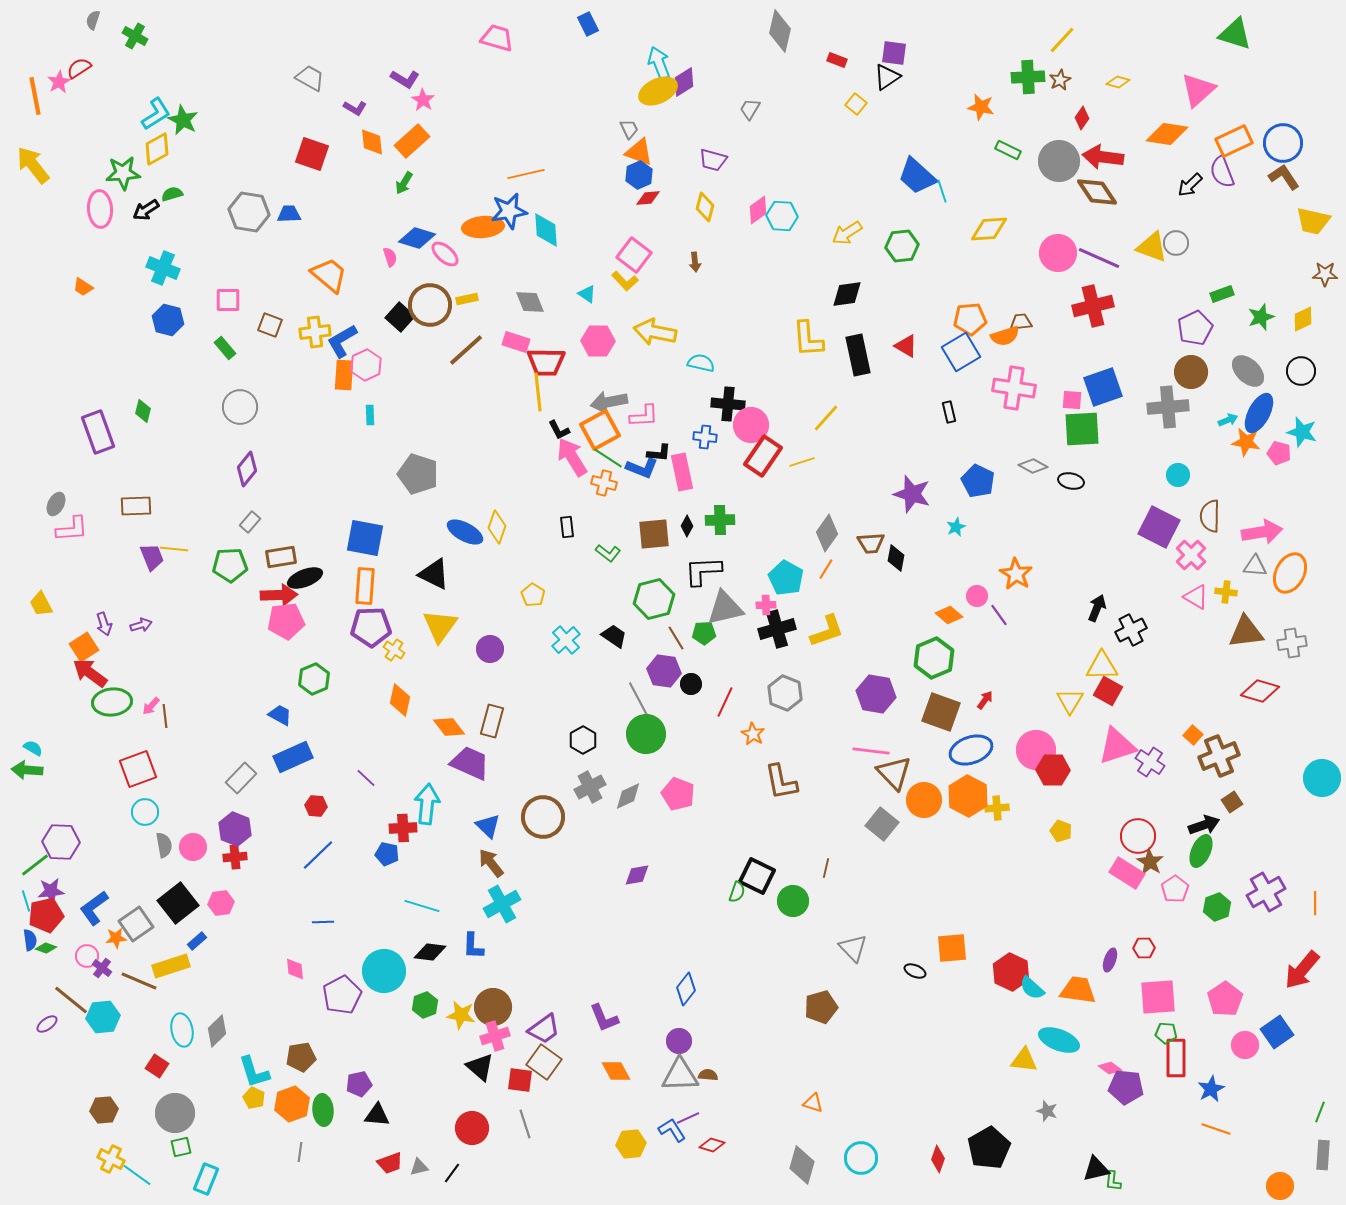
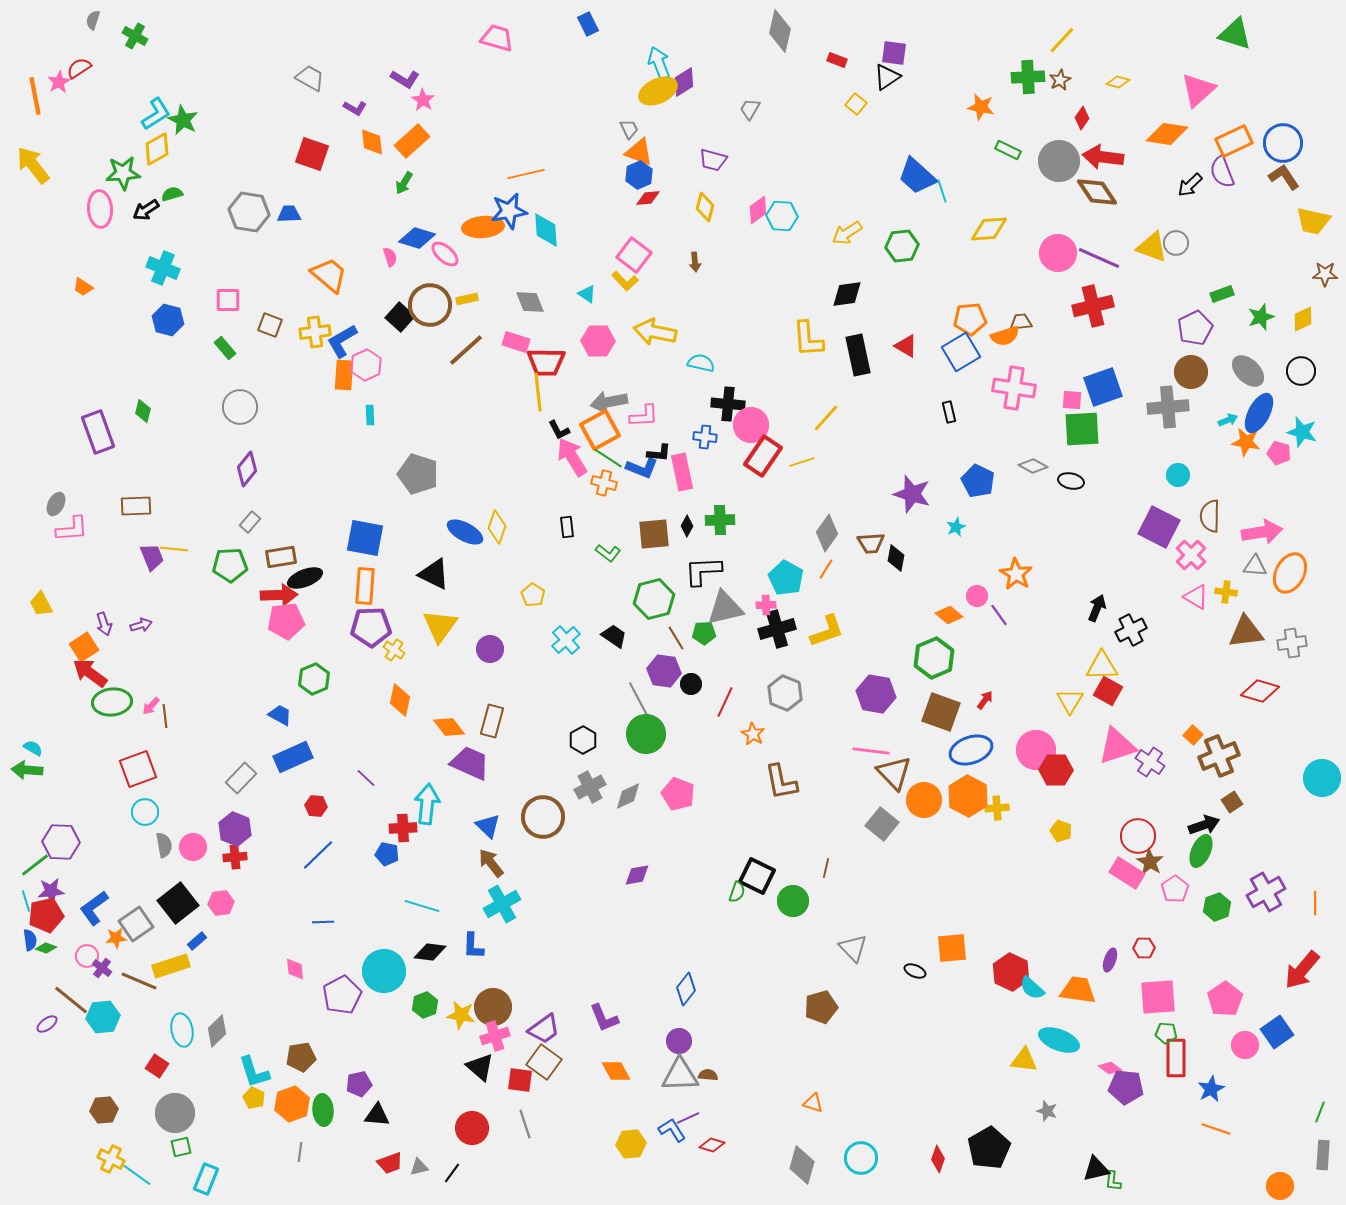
red hexagon at (1053, 770): moved 3 px right
